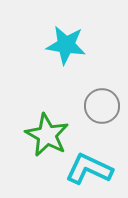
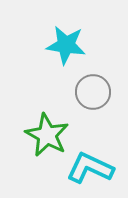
gray circle: moved 9 px left, 14 px up
cyan L-shape: moved 1 px right, 1 px up
